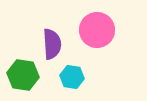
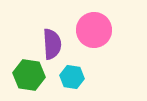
pink circle: moved 3 px left
green hexagon: moved 6 px right
